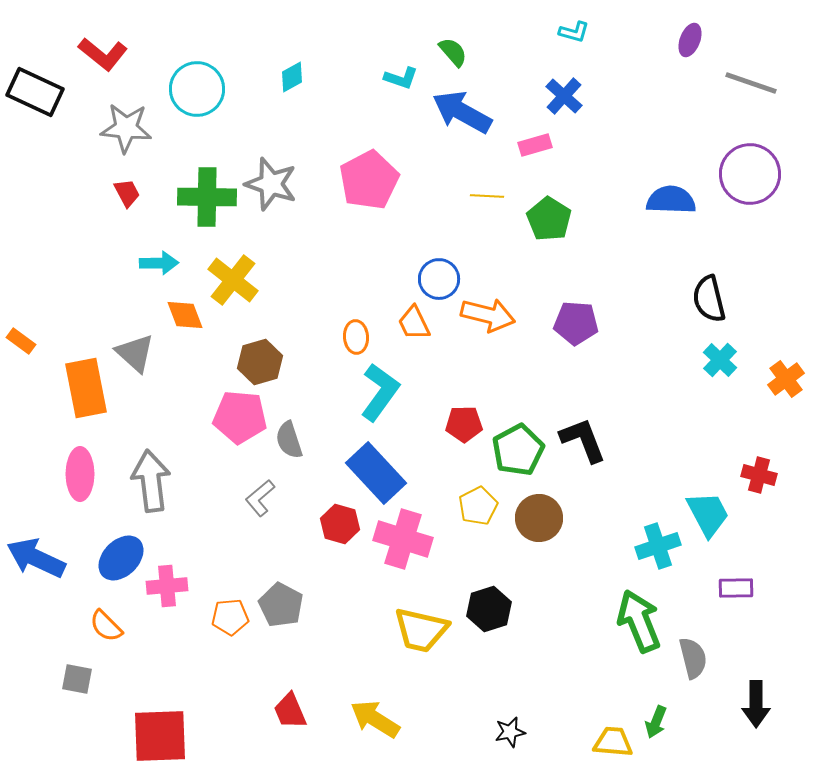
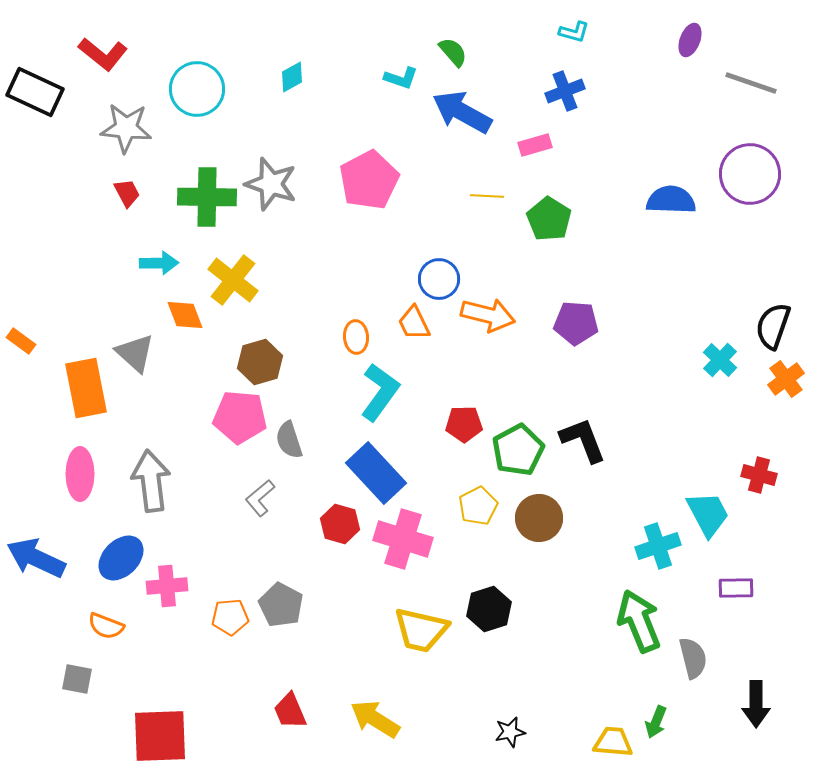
blue cross at (564, 96): moved 1 px right, 5 px up; rotated 27 degrees clockwise
black semicircle at (709, 299): moved 64 px right, 27 px down; rotated 33 degrees clockwise
orange semicircle at (106, 626): rotated 24 degrees counterclockwise
